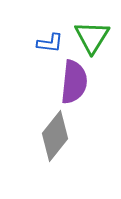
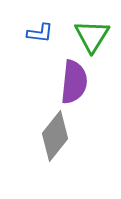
green triangle: moved 1 px up
blue L-shape: moved 10 px left, 10 px up
